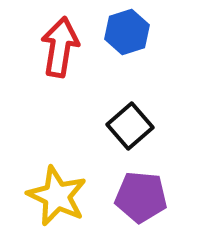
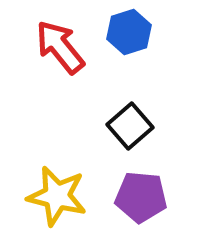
blue hexagon: moved 2 px right
red arrow: rotated 48 degrees counterclockwise
yellow star: rotated 12 degrees counterclockwise
